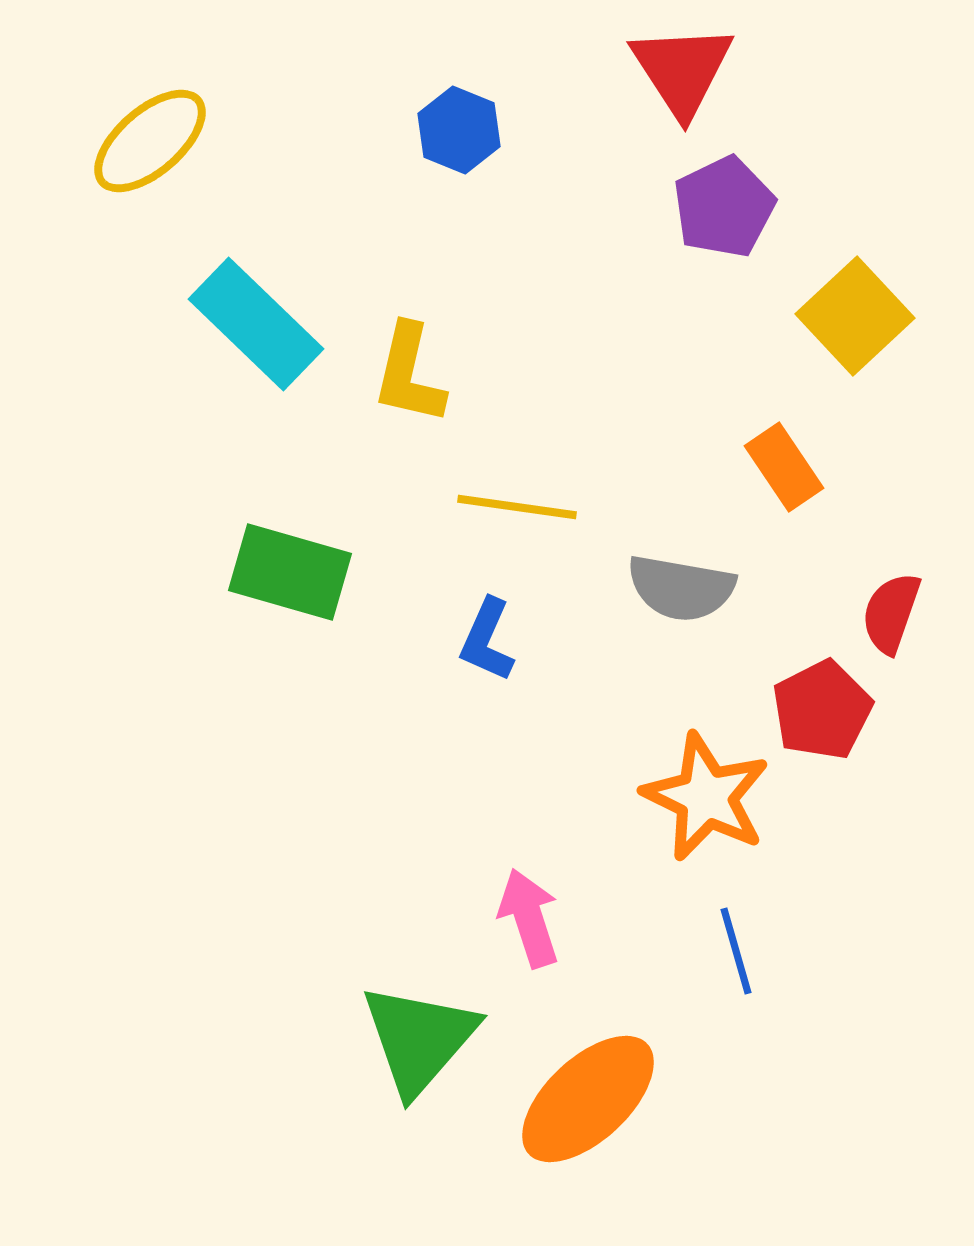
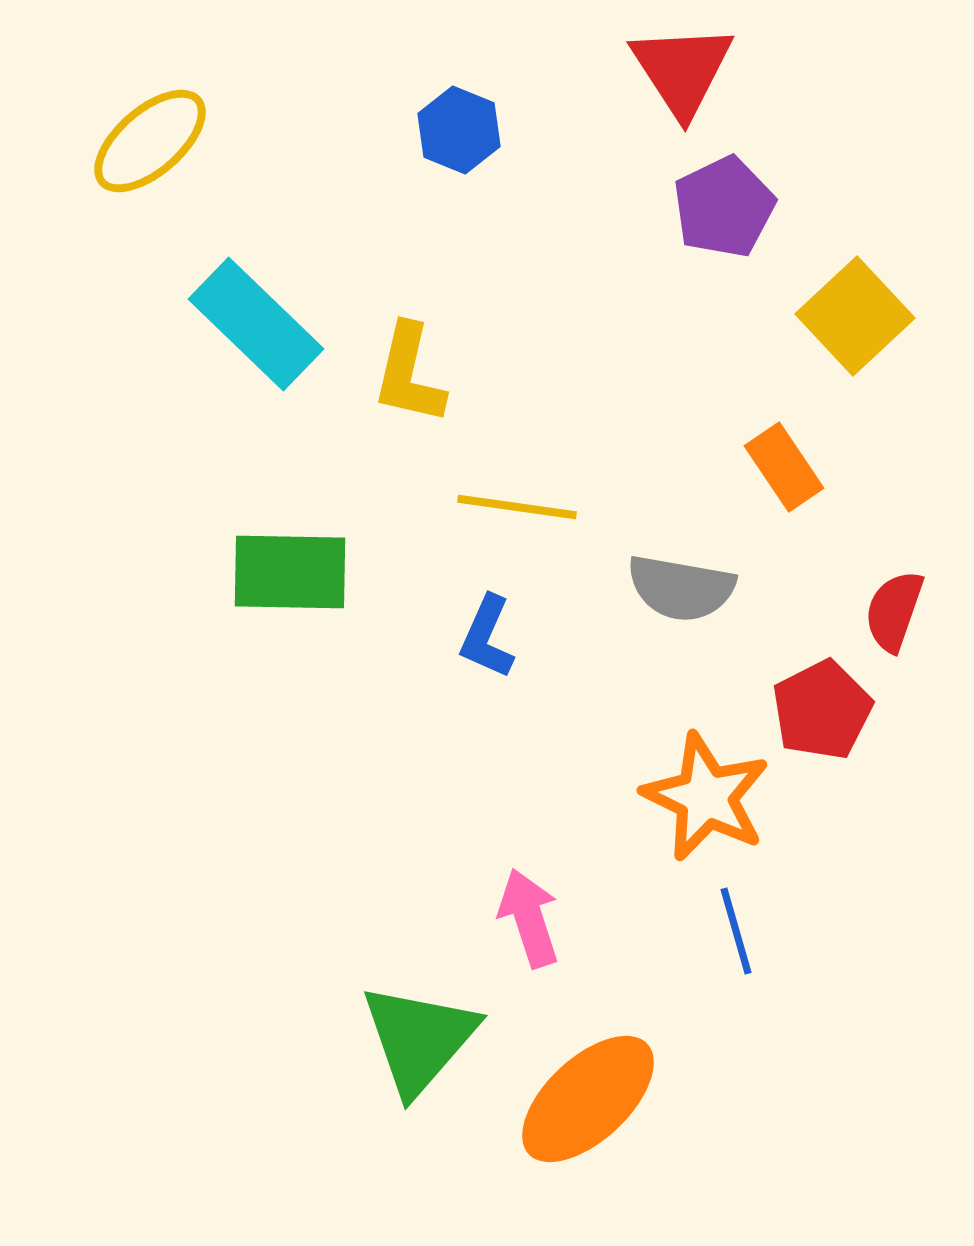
green rectangle: rotated 15 degrees counterclockwise
red semicircle: moved 3 px right, 2 px up
blue L-shape: moved 3 px up
blue line: moved 20 px up
